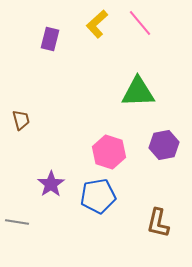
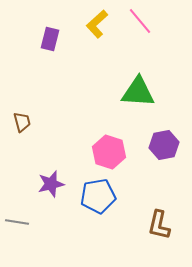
pink line: moved 2 px up
green triangle: rotated 6 degrees clockwise
brown trapezoid: moved 1 px right, 2 px down
purple star: rotated 20 degrees clockwise
brown L-shape: moved 1 px right, 2 px down
